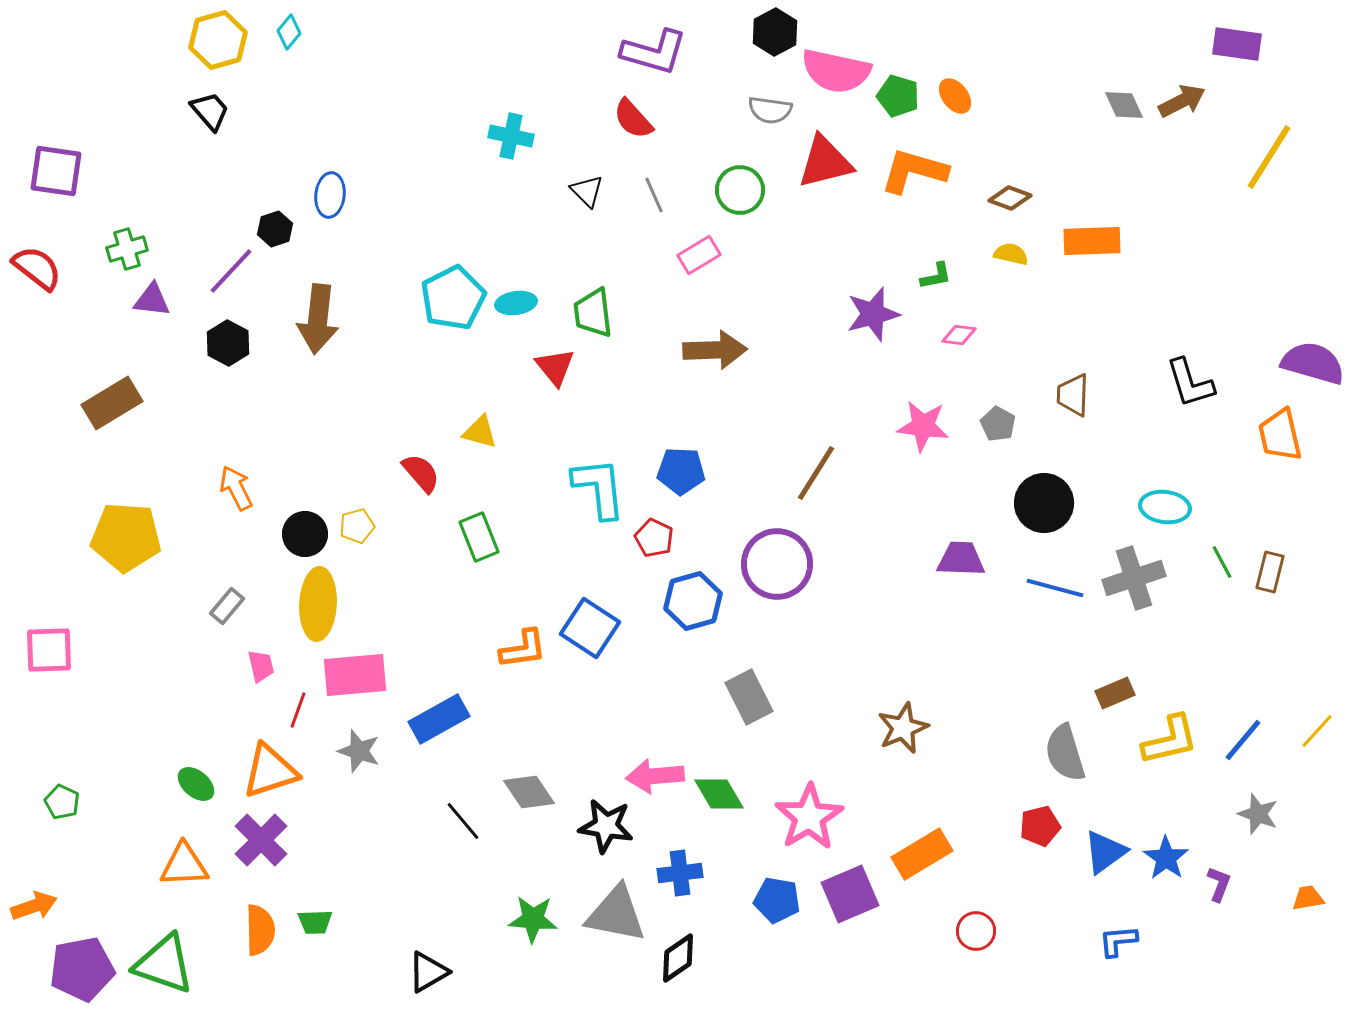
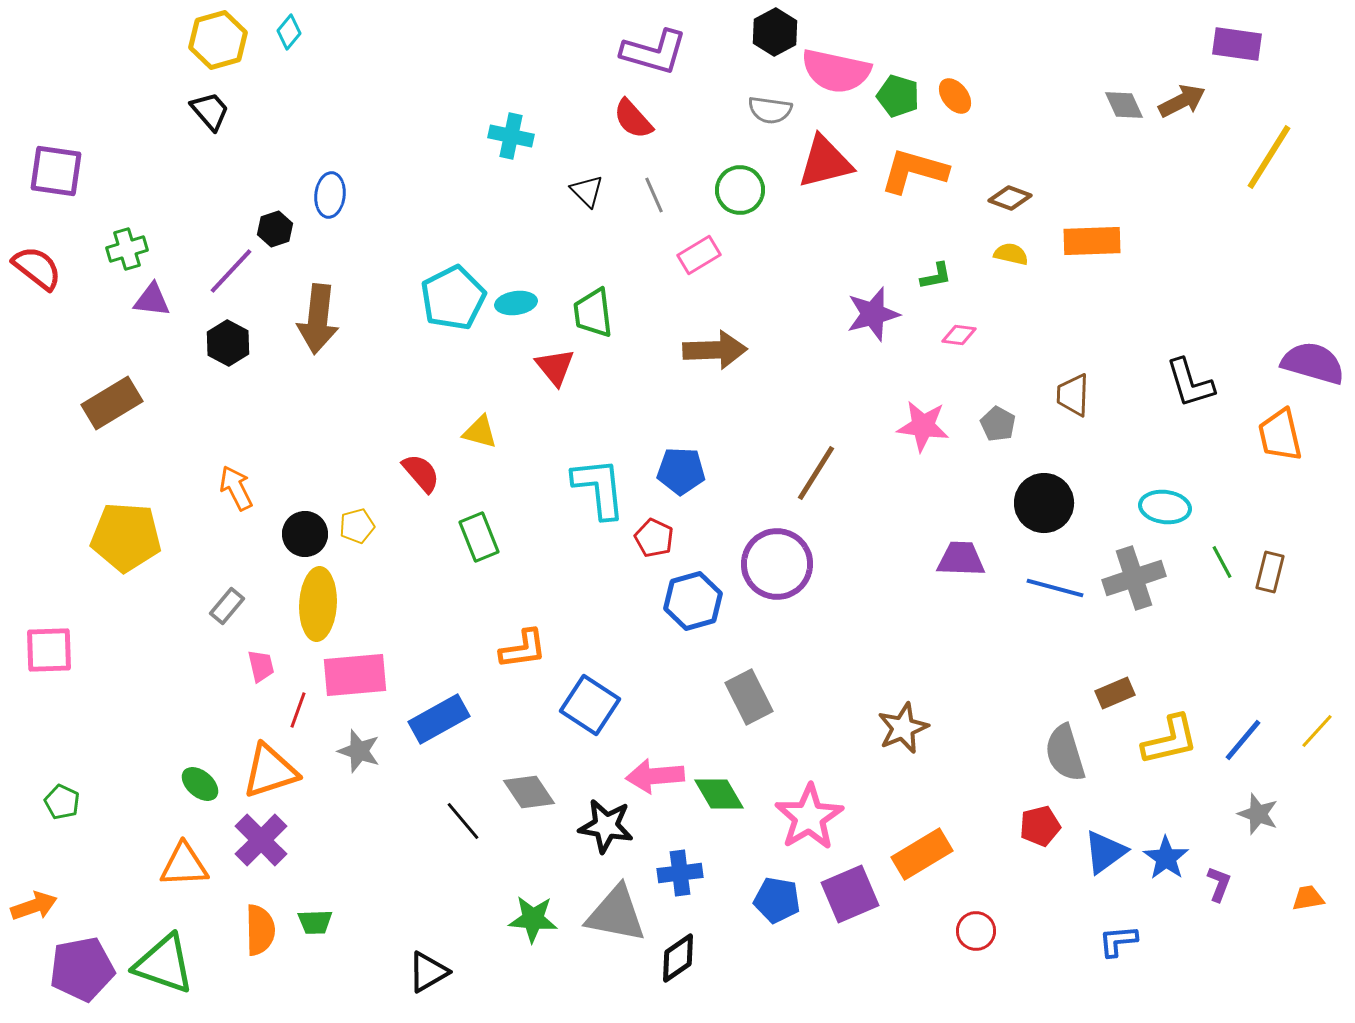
blue square at (590, 628): moved 77 px down
green ellipse at (196, 784): moved 4 px right
